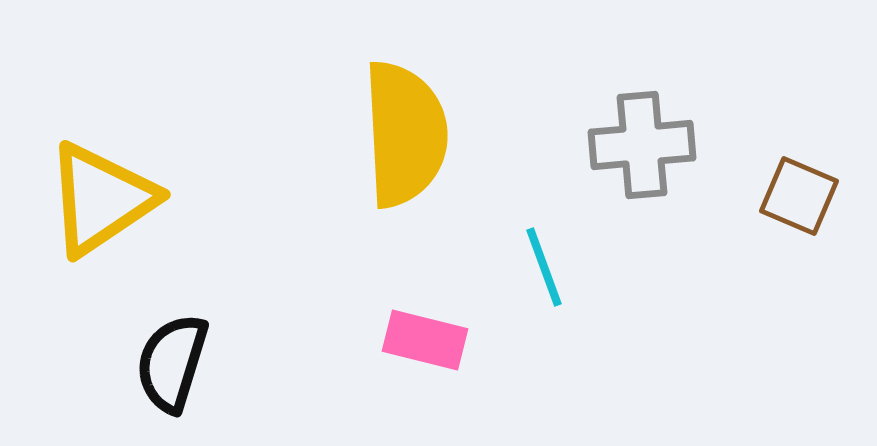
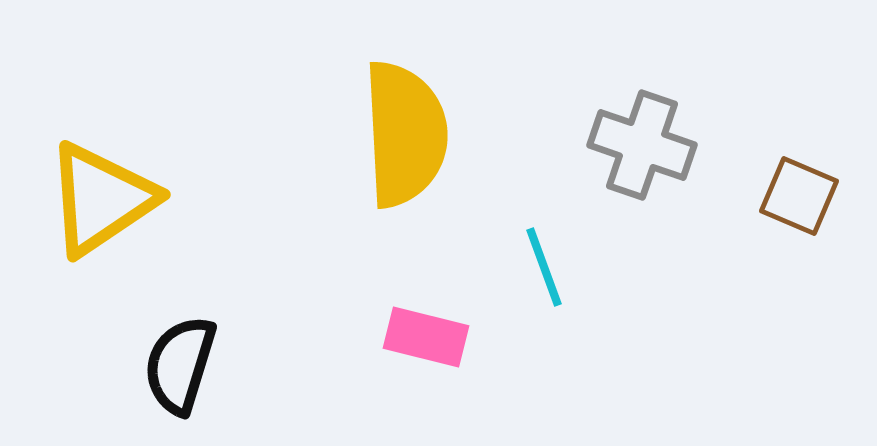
gray cross: rotated 24 degrees clockwise
pink rectangle: moved 1 px right, 3 px up
black semicircle: moved 8 px right, 2 px down
